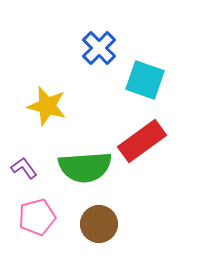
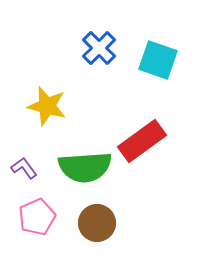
cyan square: moved 13 px right, 20 px up
pink pentagon: rotated 9 degrees counterclockwise
brown circle: moved 2 px left, 1 px up
